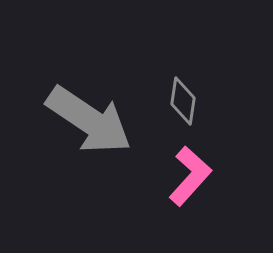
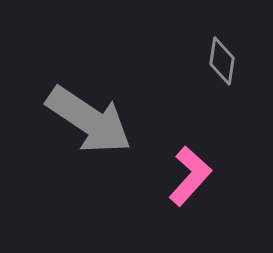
gray diamond: moved 39 px right, 40 px up
